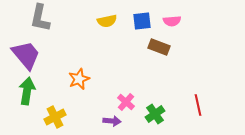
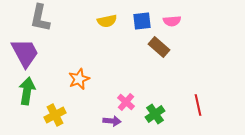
brown rectangle: rotated 20 degrees clockwise
purple trapezoid: moved 1 px left, 2 px up; rotated 12 degrees clockwise
yellow cross: moved 2 px up
